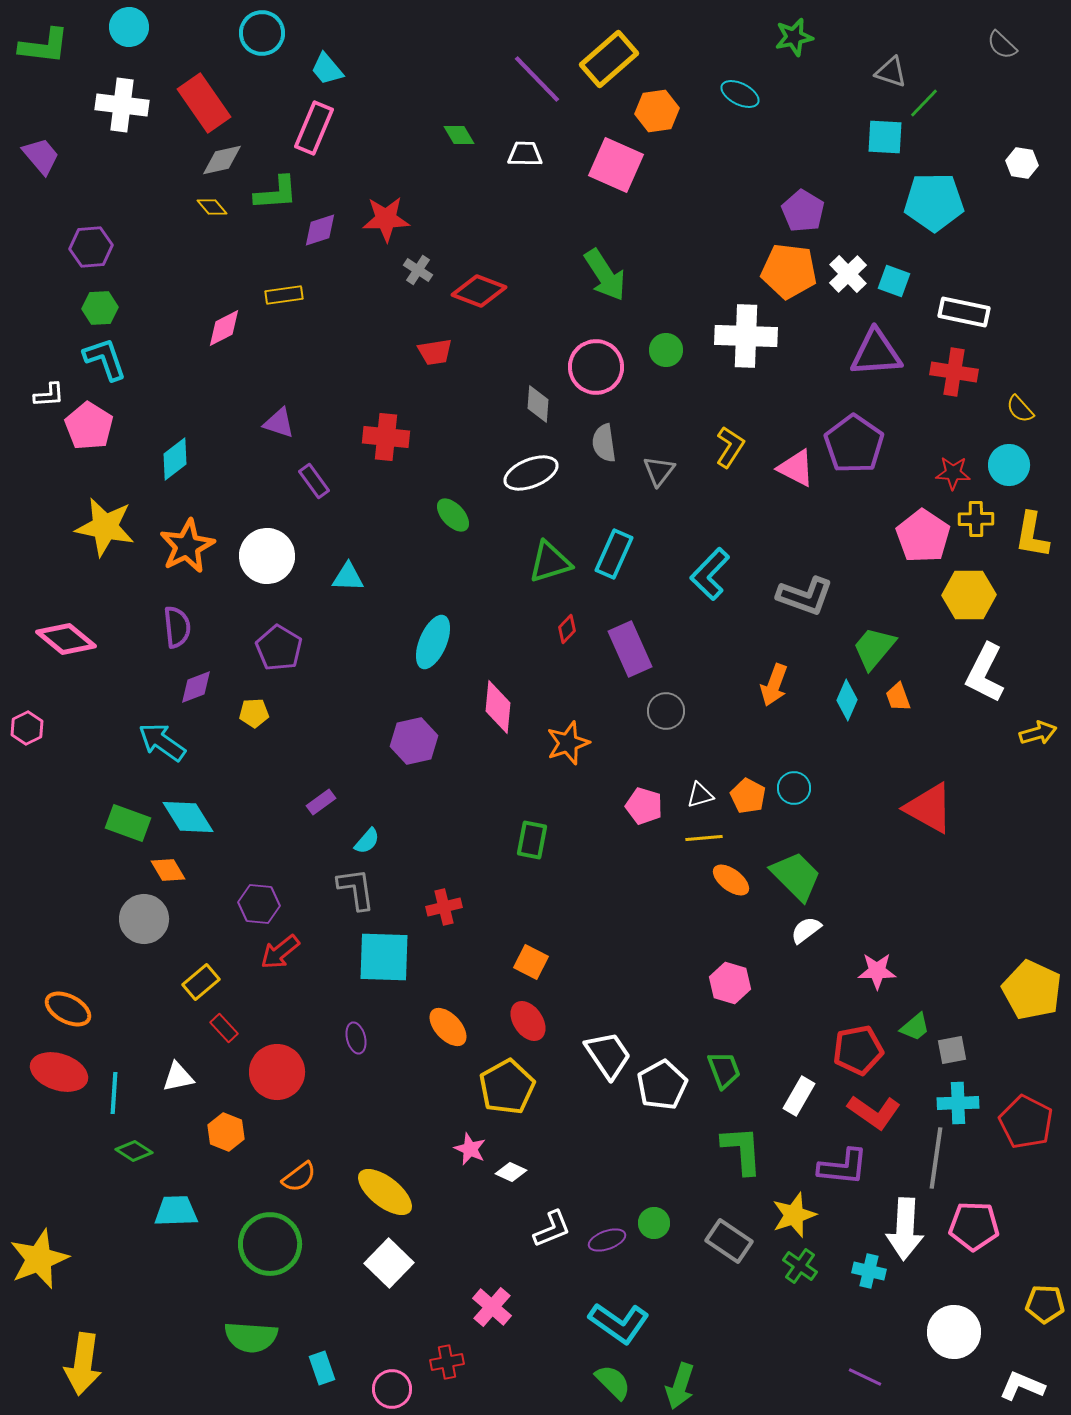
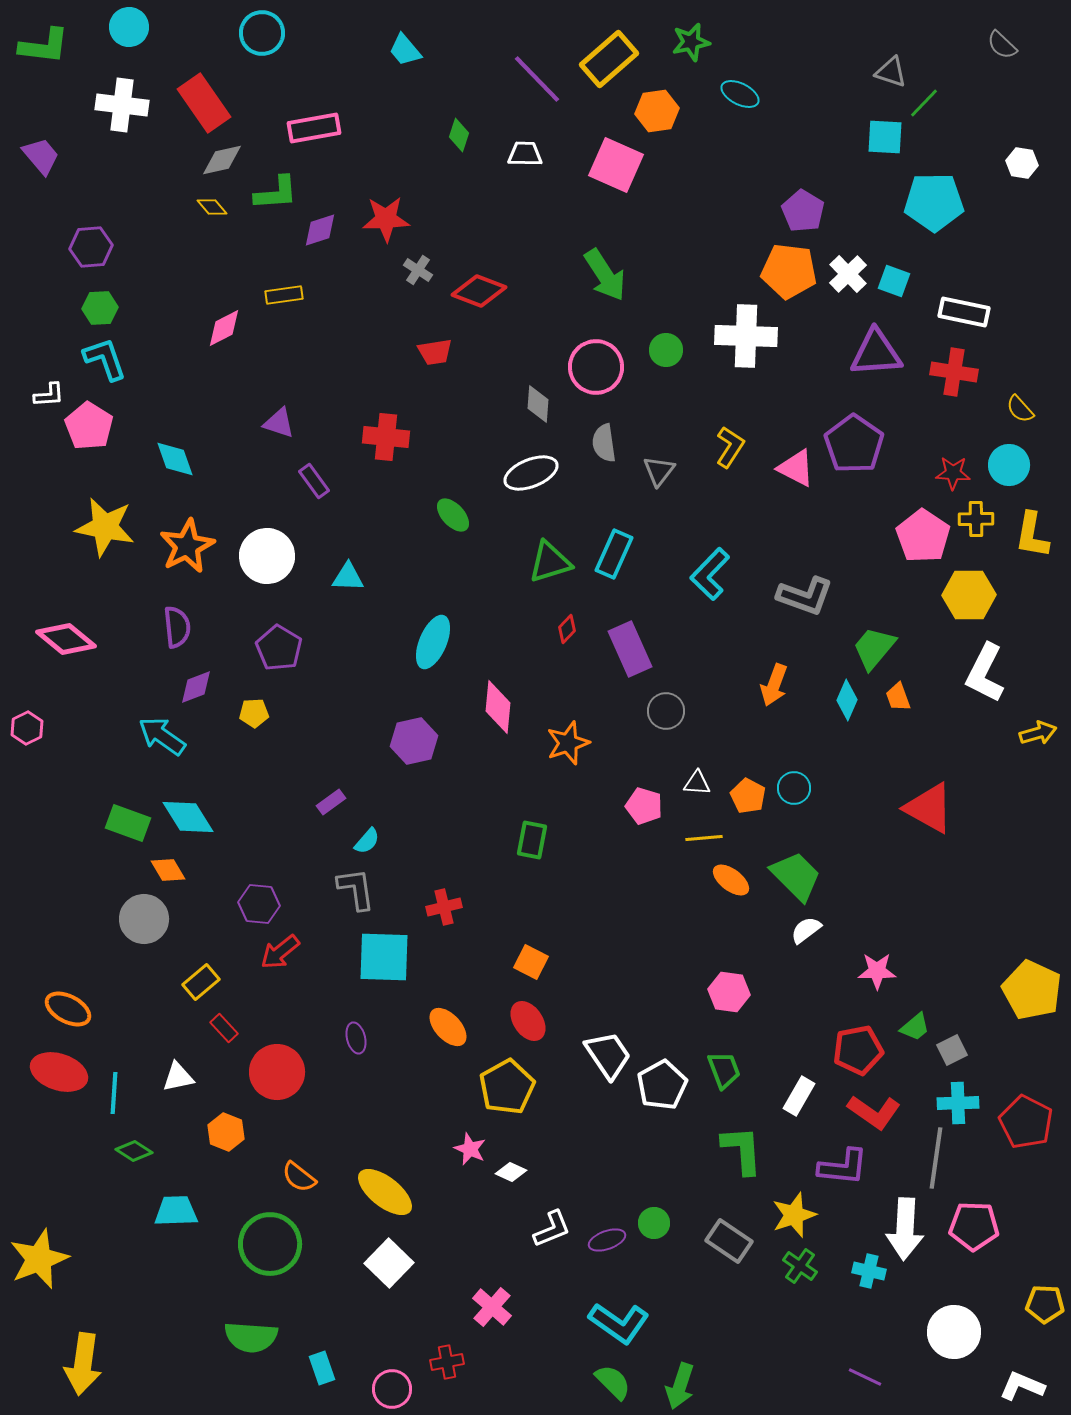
green star at (794, 37): moved 103 px left, 5 px down
cyan trapezoid at (327, 69): moved 78 px right, 19 px up
pink rectangle at (314, 128): rotated 57 degrees clockwise
green diamond at (459, 135): rotated 48 degrees clockwise
cyan diamond at (175, 459): rotated 72 degrees counterclockwise
cyan arrow at (162, 742): moved 6 px up
white triangle at (700, 795): moved 3 px left, 12 px up; rotated 20 degrees clockwise
purple rectangle at (321, 802): moved 10 px right
pink hexagon at (730, 983): moved 1 px left, 9 px down; rotated 9 degrees counterclockwise
gray square at (952, 1050): rotated 16 degrees counterclockwise
orange semicircle at (299, 1177): rotated 75 degrees clockwise
